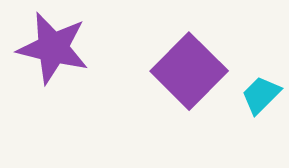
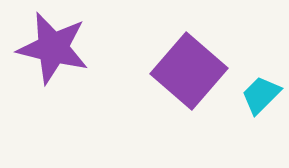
purple square: rotated 4 degrees counterclockwise
